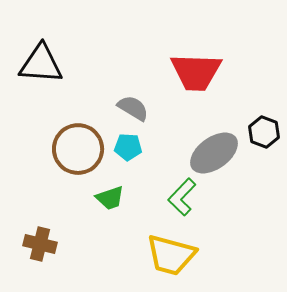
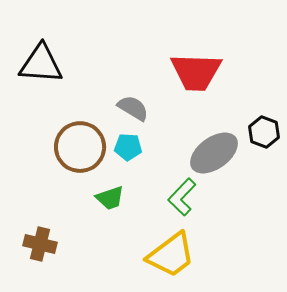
brown circle: moved 2 px right, 2 px up
yellow trapezoid: rotated 52 degrees counterclockwise
